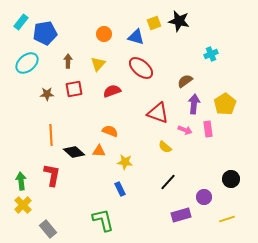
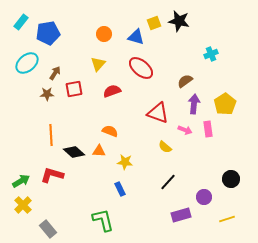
blue pentagon: moved 3 px right
brown arrow: moved 13 px left, 12 px down; rotated 32 degrees clockwise
red L-shape: rotated 85 degrees counterclockwise
green arrow: rotated 66 degrees clockwise
